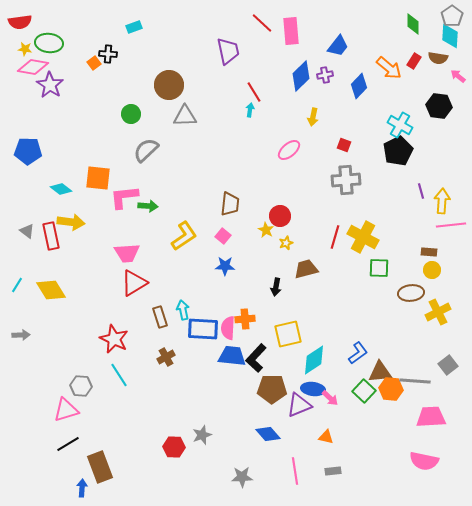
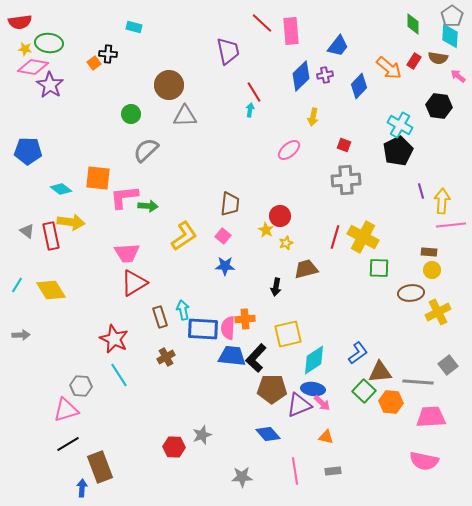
cyan rectangle at (134, 27): rotated 35 degrees clockwise
gray line at (415, 381): moved 3 px right, 1 px down
orange hexagon at (391, 389): moved 13 px down
pink arrow at (330, 398): moved 8 px left, 5 px down
